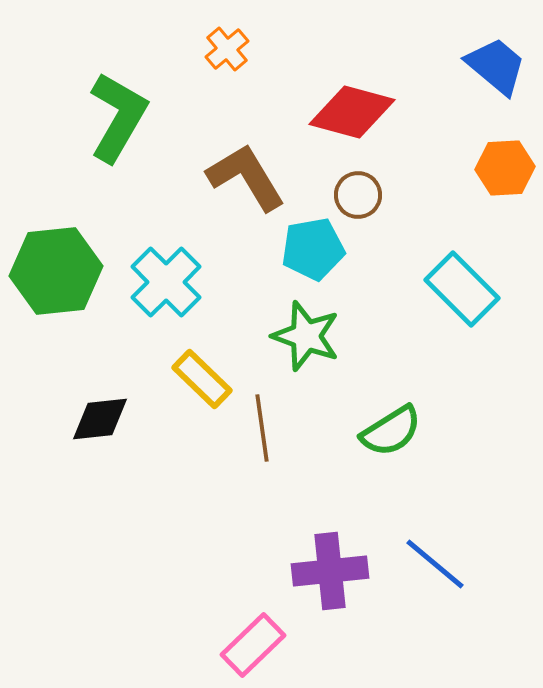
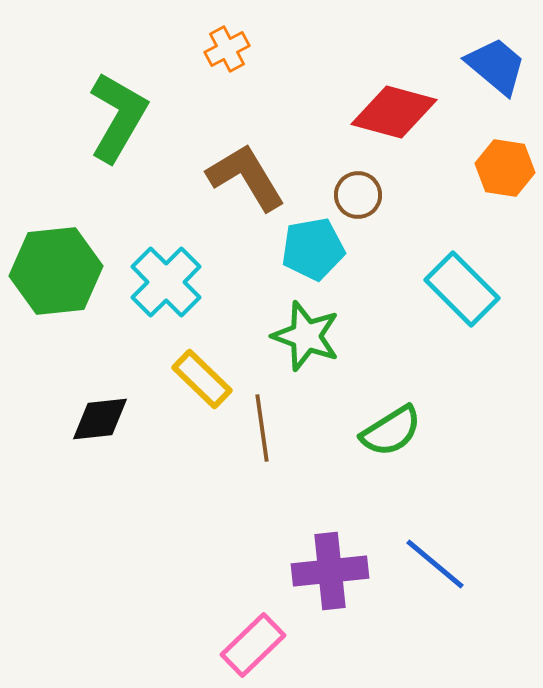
orange cross: rotated 12 degrees clockwise
red diamond: moved 42 px right
orange hexagon: rotated 12 degrees clockwise
